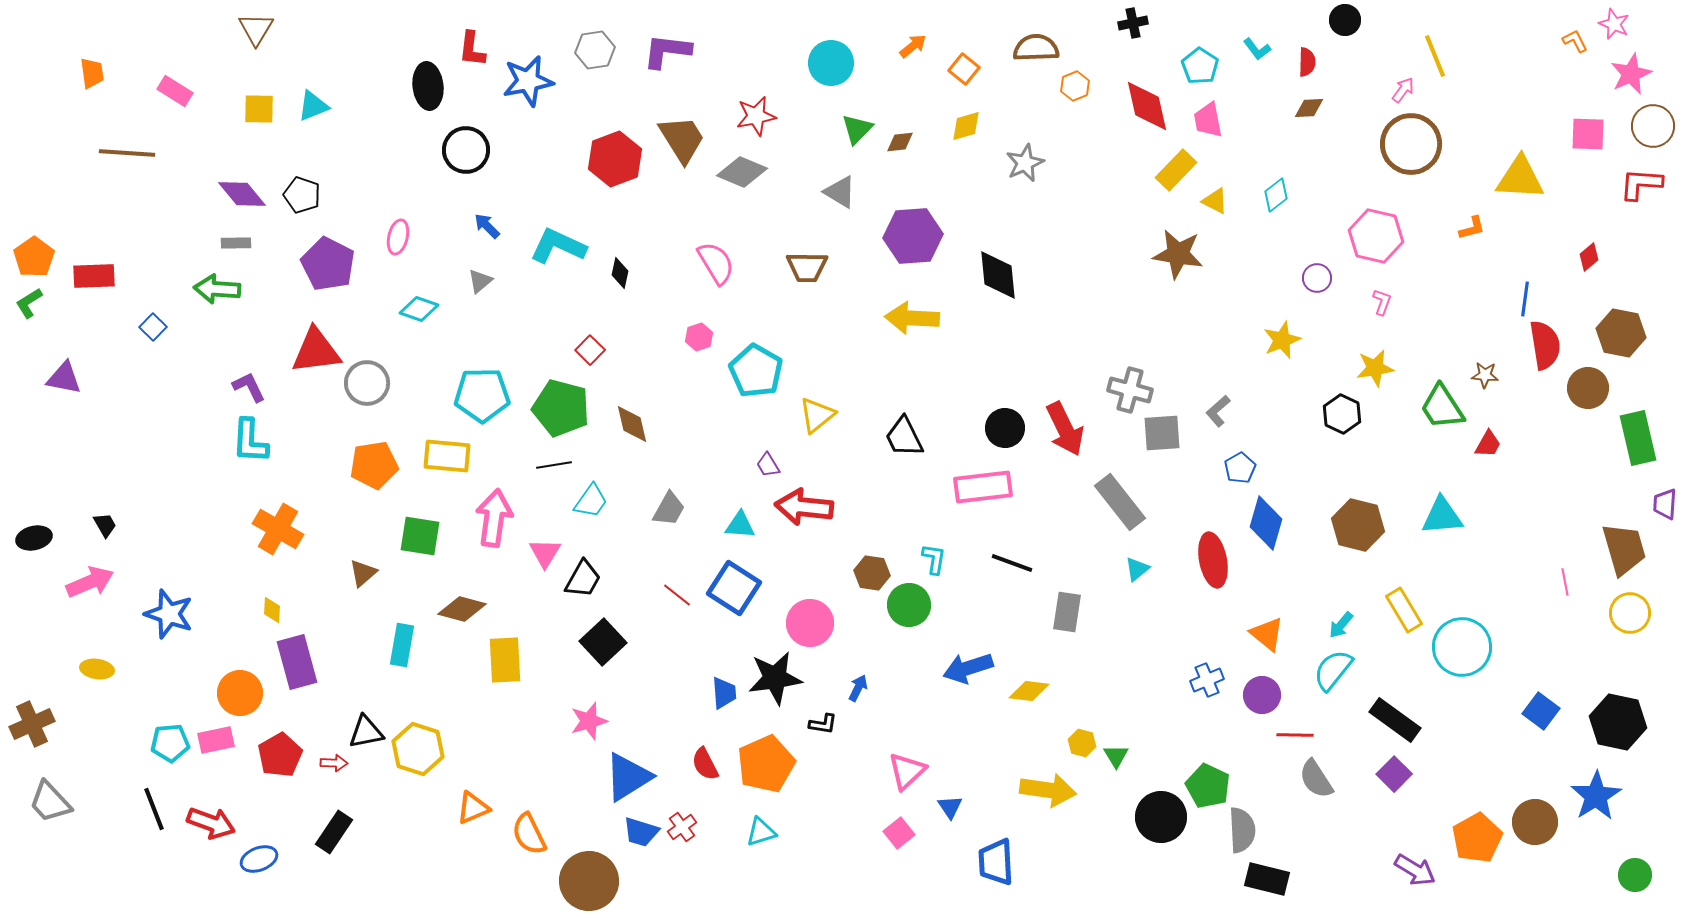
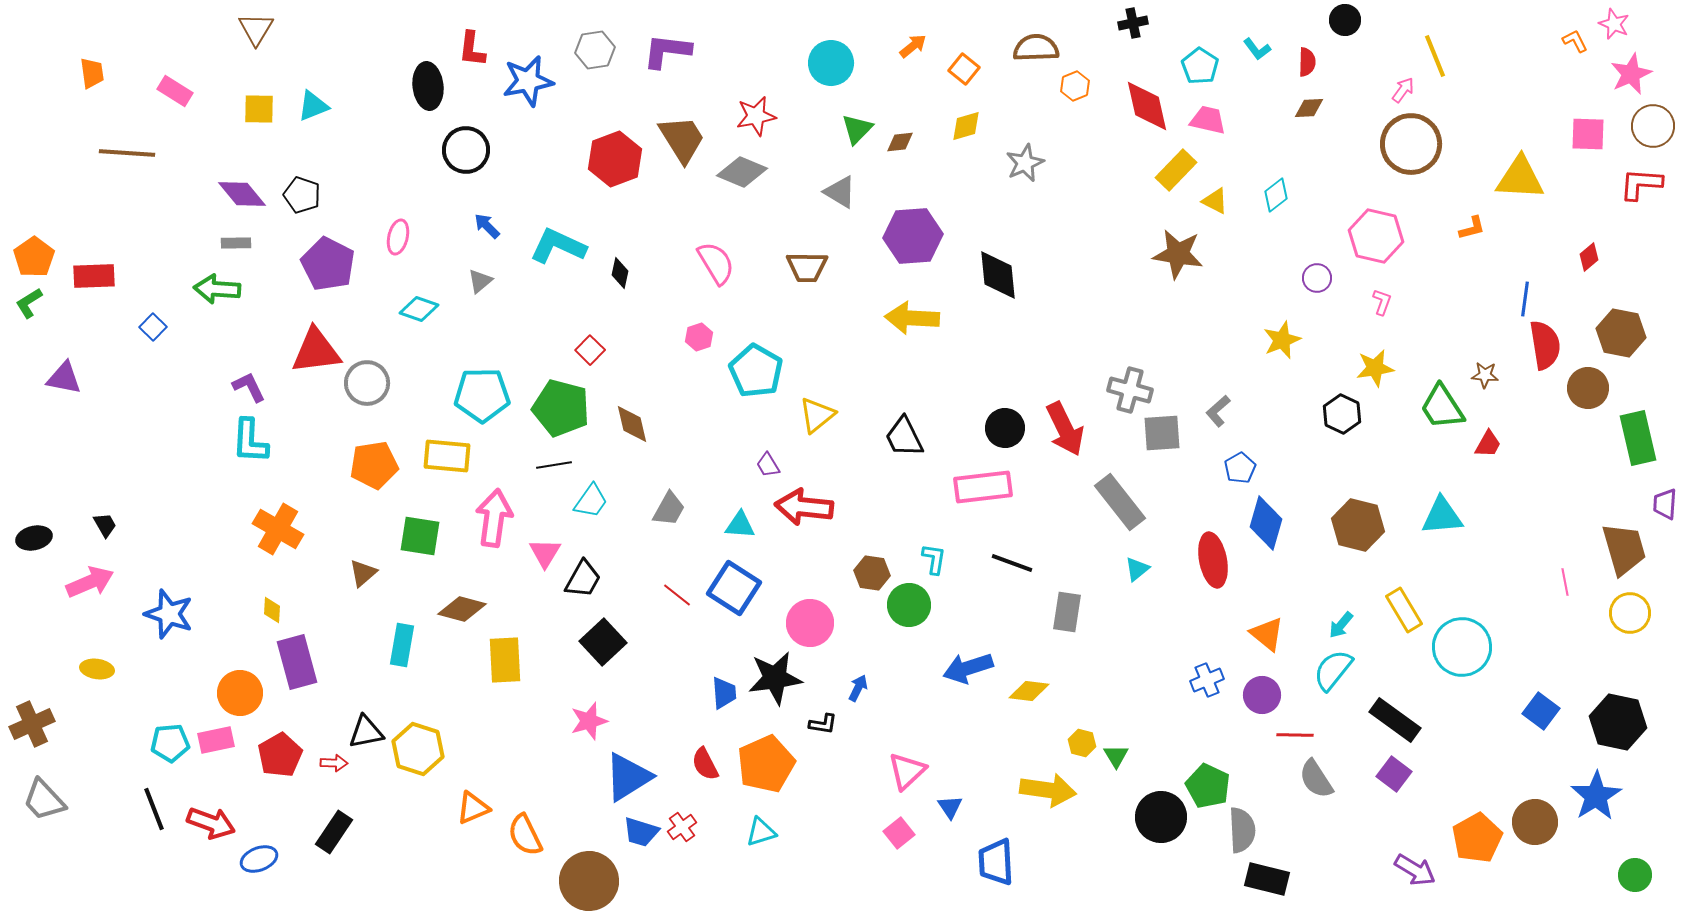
pink trapezoid at (1208, 120): rotated 114 degrees clockwise
purple square at (1394, 774): rotated 8 degrees counterclockwise
gray trapezoid at (50, 802): moved 6 px left, 2 px up
orange semicircle at (529, 834): moved 4 px left, 1 px down
